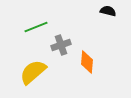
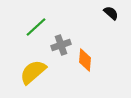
black semicircle: moved 3 px right, 2 px down; rotated 28 degrees clockwise
green line: rotated 20 degrees counterclockwise
orange diamond: moved 2 px left, 2 px up
